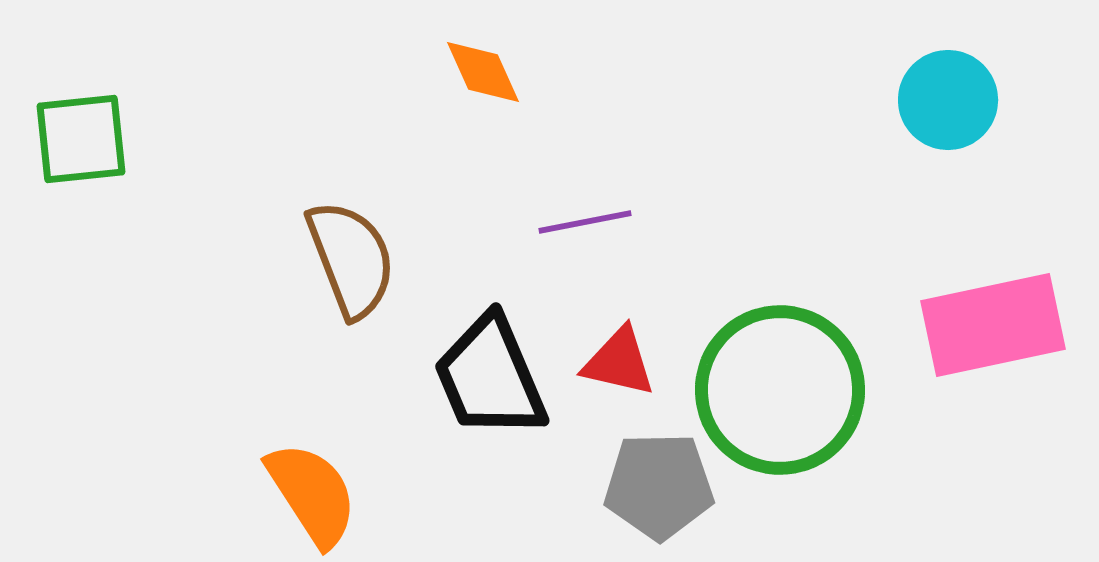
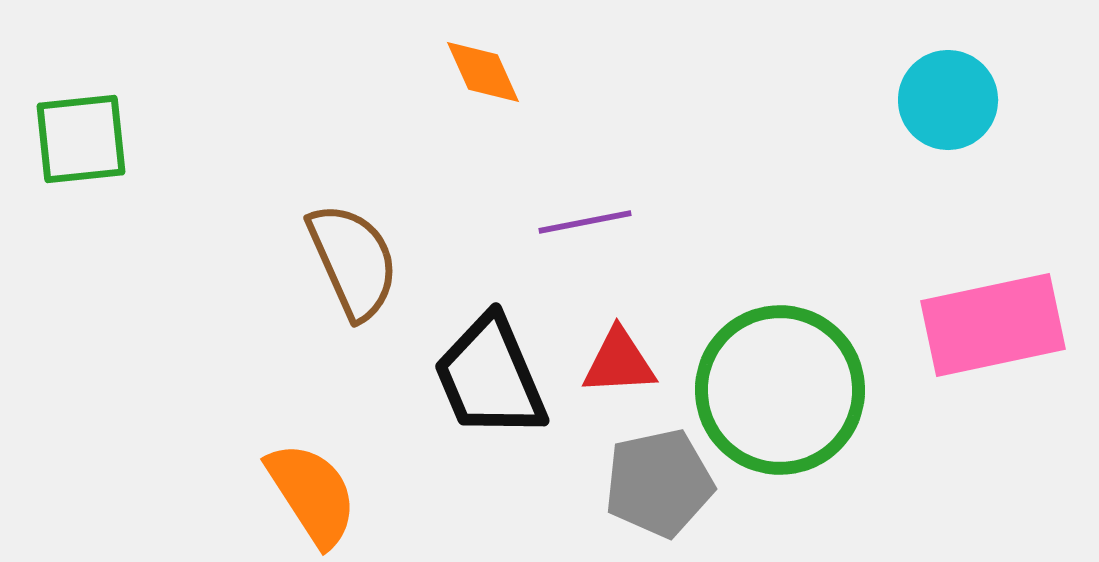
brown semicircle: moved 2 px right, 2 px down; rotated 3 degrees counterclockwise
red triangle: rotated 16 degrees counterclockwise
gray pentagon: moved 3 px up; rotated 11 degrees counterclockwise
